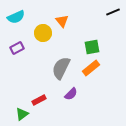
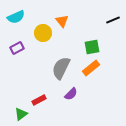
black line: moved 8 px down
green triangle: moved 1 px left
